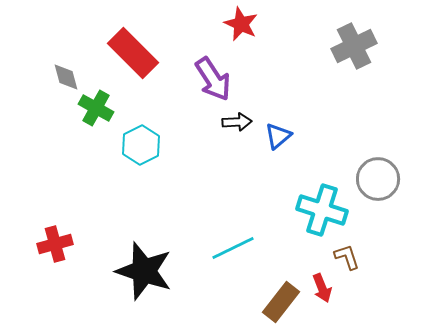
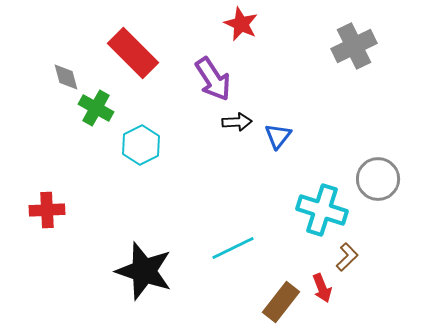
blue triangle: rotated 12 degrees counterclockwise
red cross: moved 8 px left, 34 px up; rotated 12 degrees clockwise
brown L-shape: rotated 64 degrees clockwise
